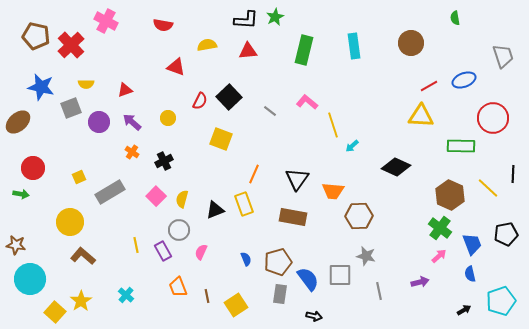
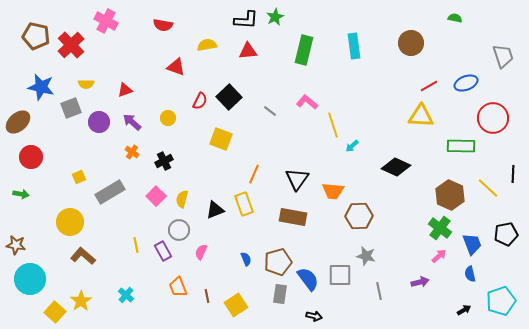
green semicircle at (455, 18): rotated 112 degrees clockwise
blue ellipse at (464, 80): moved 2 px right, 3 px down
red circle at (33, 168): moved 2 px left, 11 px up
